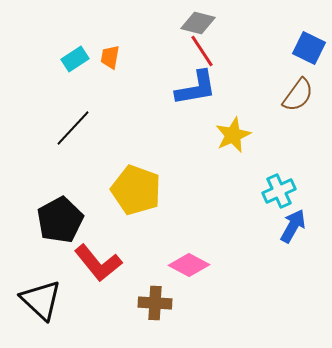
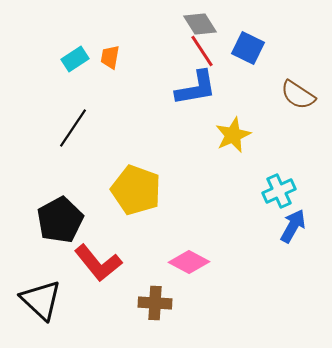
gray diamond: moved 2 px right, 1 px down; rotated 44 degrees clockwise
blue square: moved 61 px left
brown semicircle: rotated 87 degrees clockwise
black line: rotated 9 degrees counterclockwise
pink diamond: moved 3 px up
